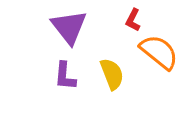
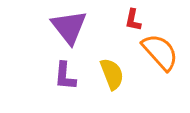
red L-shape: rotated 15 degrees counterclockwise
orange semicircle: moved 1 px right; rotated 9 degrees clockwise
